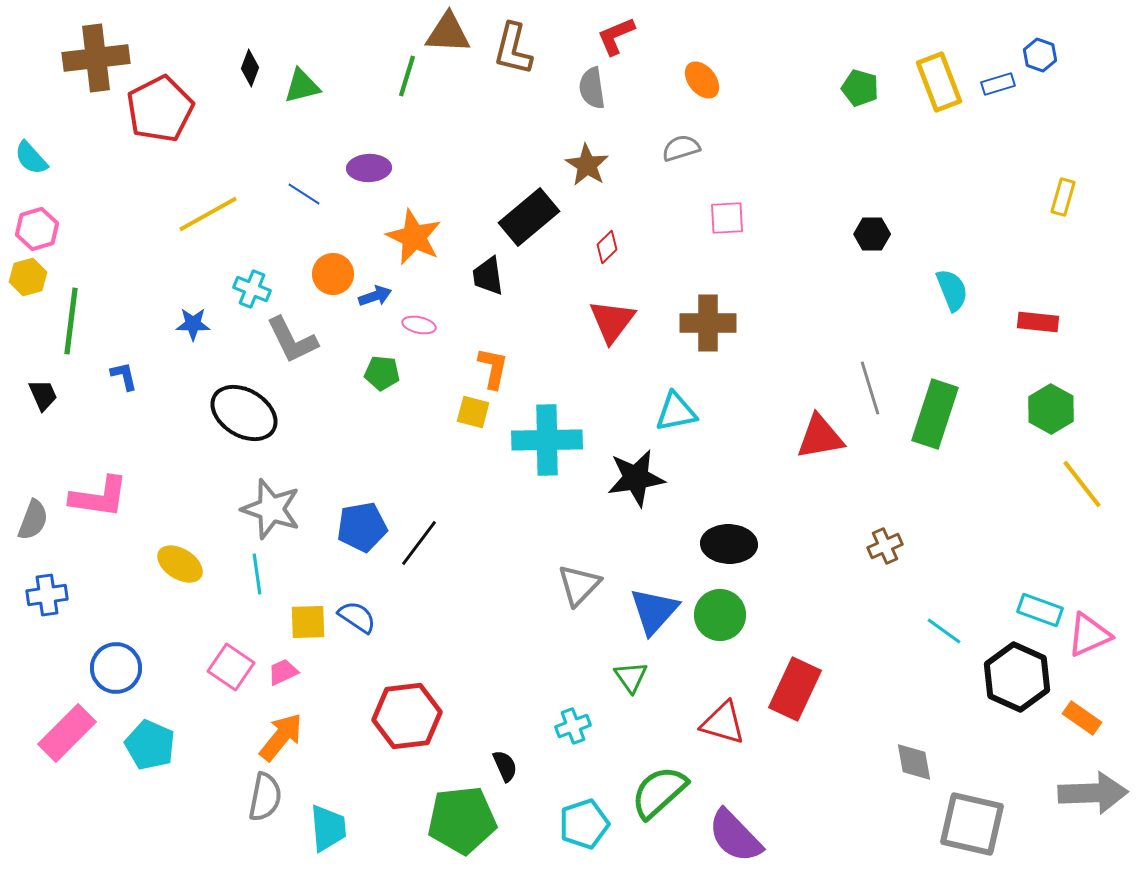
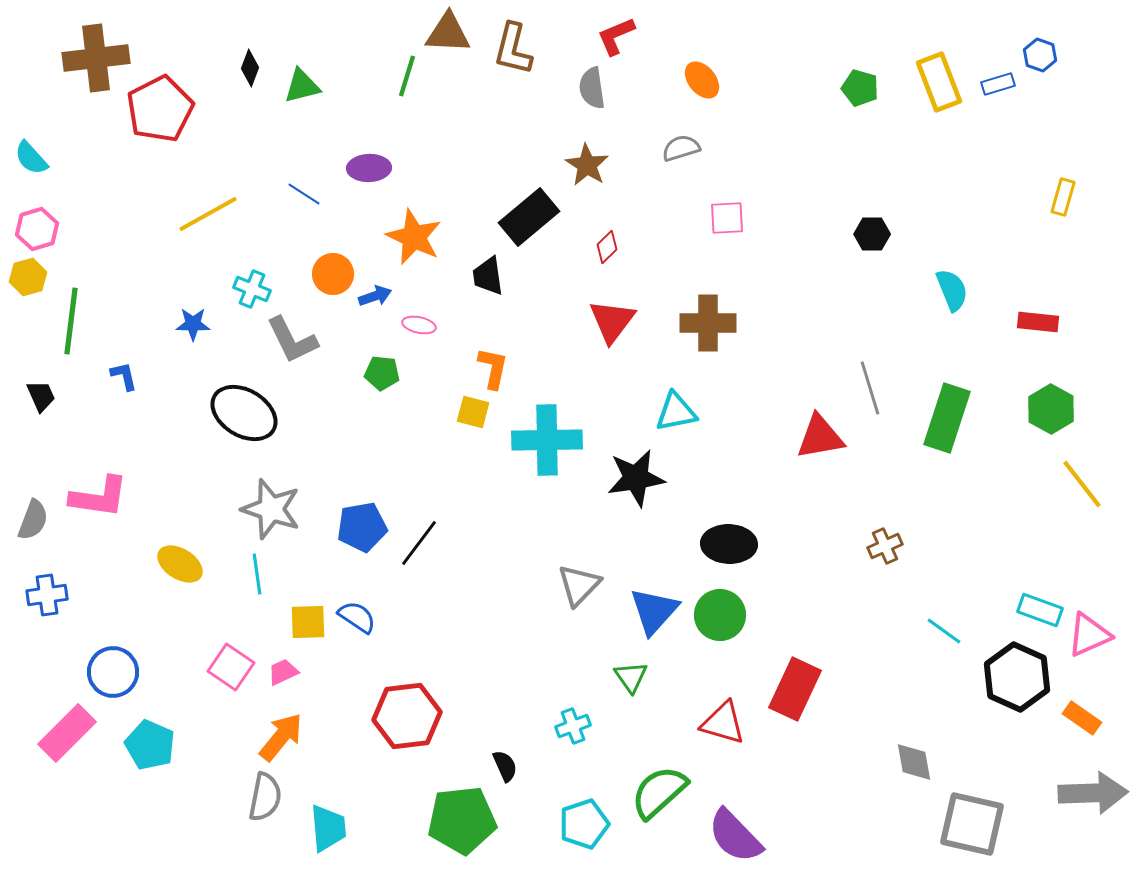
black trapezoid at (43, 395): moved 2 px left, 1 px down
green rectangle at (935, 414): moved 12 px right, 4 px down
blue circle at (116, 668): moved 3 px left, 4 px down
